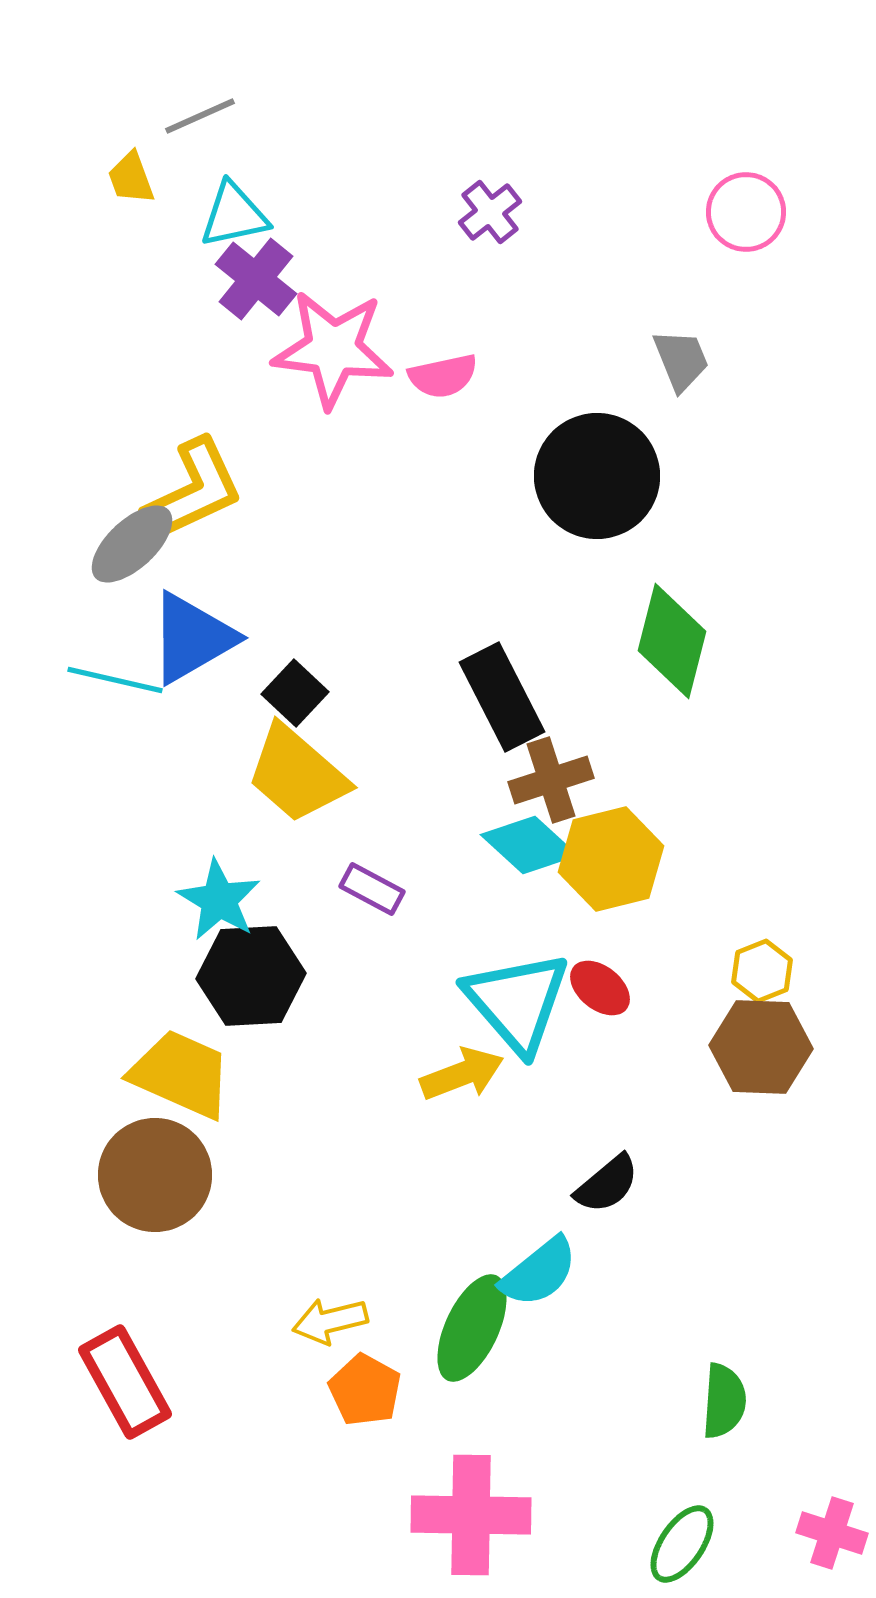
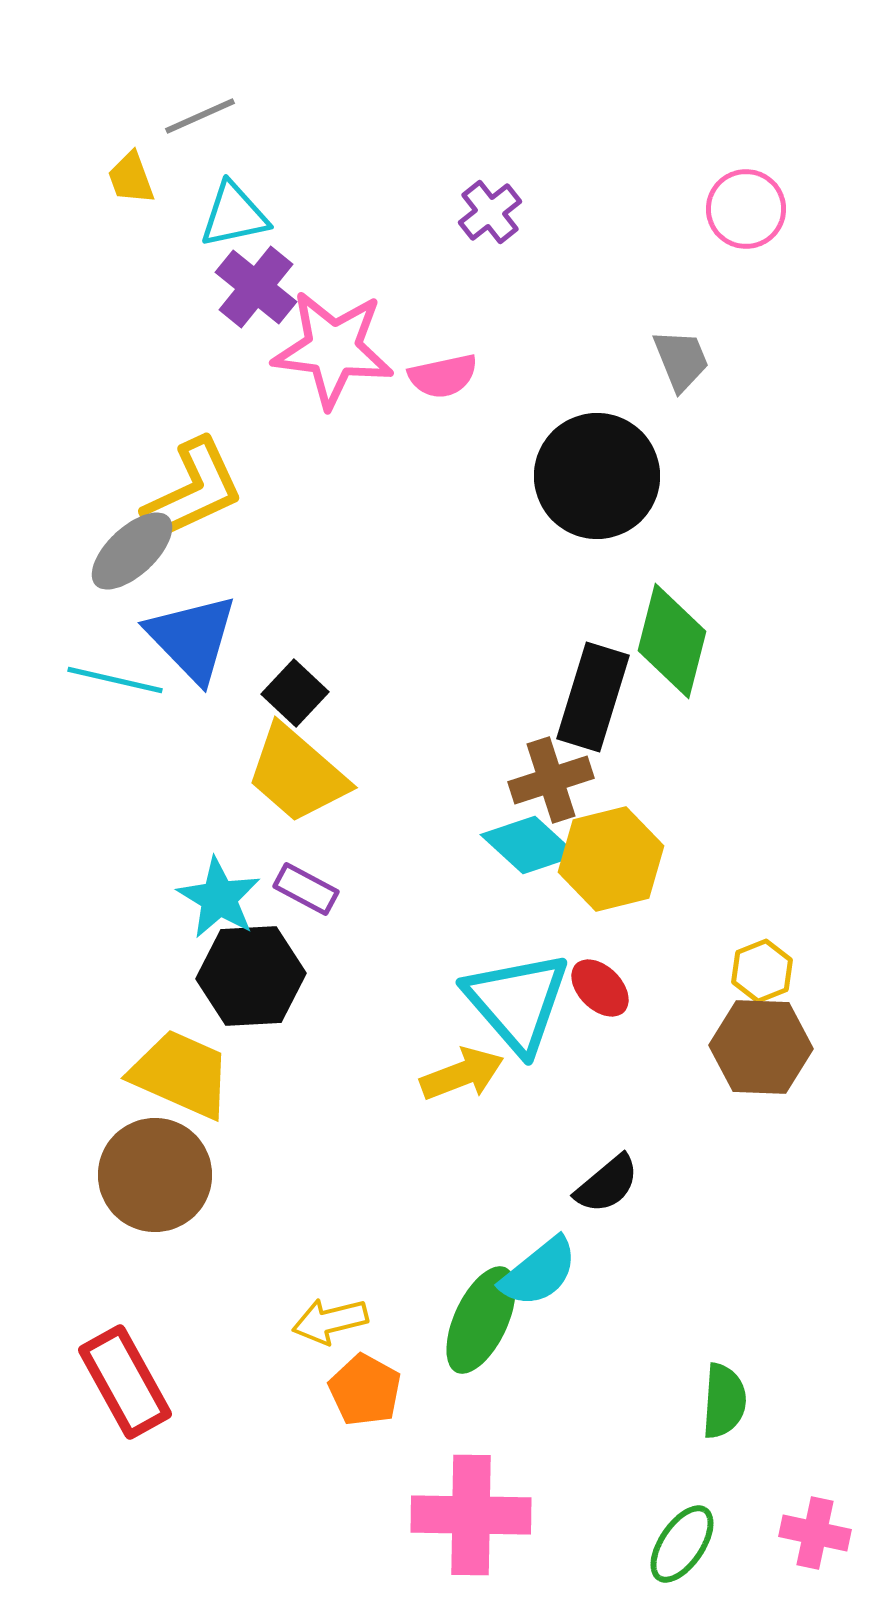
pink circle at (746, 212): moved 3 px up
purple cross at (256, 279): moved 8 px down
gray ellipse at (132, 544): moved 7 px down
blue triangle at (192, 638): rotated 44 degrees counterclockwise
black rectangle at (502, 697): moved 91 px right; rotated 44 degrees clockwise
purple rectangle at (372, 889): moved 66 px left
cyan star at (219, 900): moved 2 px up
red ellipse at (600, 988): rotated 6 degrees clockwise
green ellipse at (472, 1328): moved 9 px right, 8 px up
pink cross at (832, 1533): moved 17 px left; rotated 6 degrees counterclockwise
